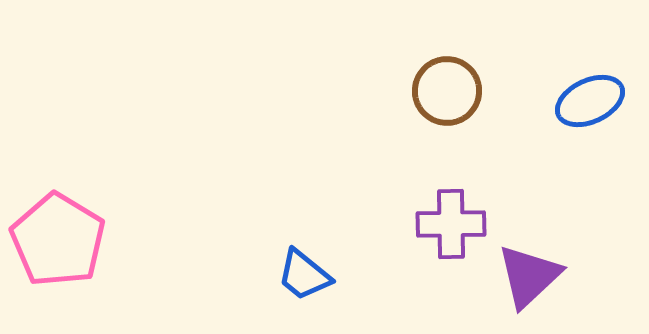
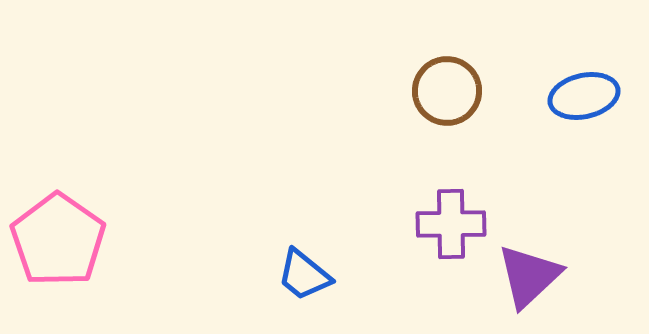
blue ellipse: moved 6 px left, 5 px up; rotated 12 degrees clockwise
pink pentagon: rotated 4 degrees clockwise
